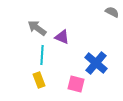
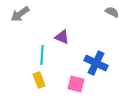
gray arrow: moved 17 px left, 14 px up; rotated 72 degrees counterclockwise
blue cross: rotated 15 degrees counterclockwise
